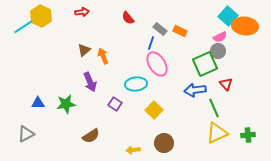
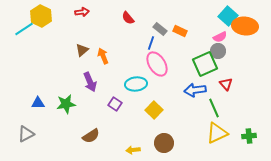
cyan line: moved 1 px right, 2 px down
brown triangle: moved 2 px left
green cross: moved 1 px right, 1 px down
